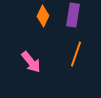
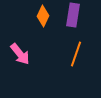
pink arrow: moved 11 px left, 8 px up
